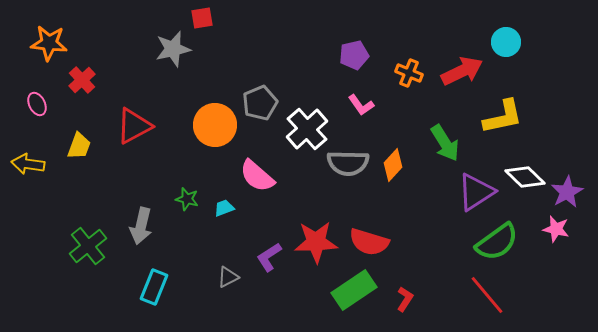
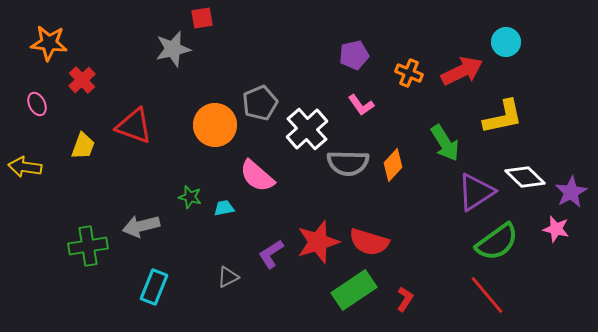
red triangle: rotated 48 degrees clockwise
yellow trapezoid: moved 4 px right
yellow arrow: moved 3 px left, 3 px down
purple star: moved 4 px right
green star: moved 3 px right, 2 px up
cyan trapezoid: rotated 10 degrees clockwise
gray arrow: rotated 63 degrees clockwise
red star: moved 2 px right; rotated 15 degrees counterclockwise
green cross: rotated 30 degrees clockwise
purple L-shape: moved 2 px right, 3 px up
